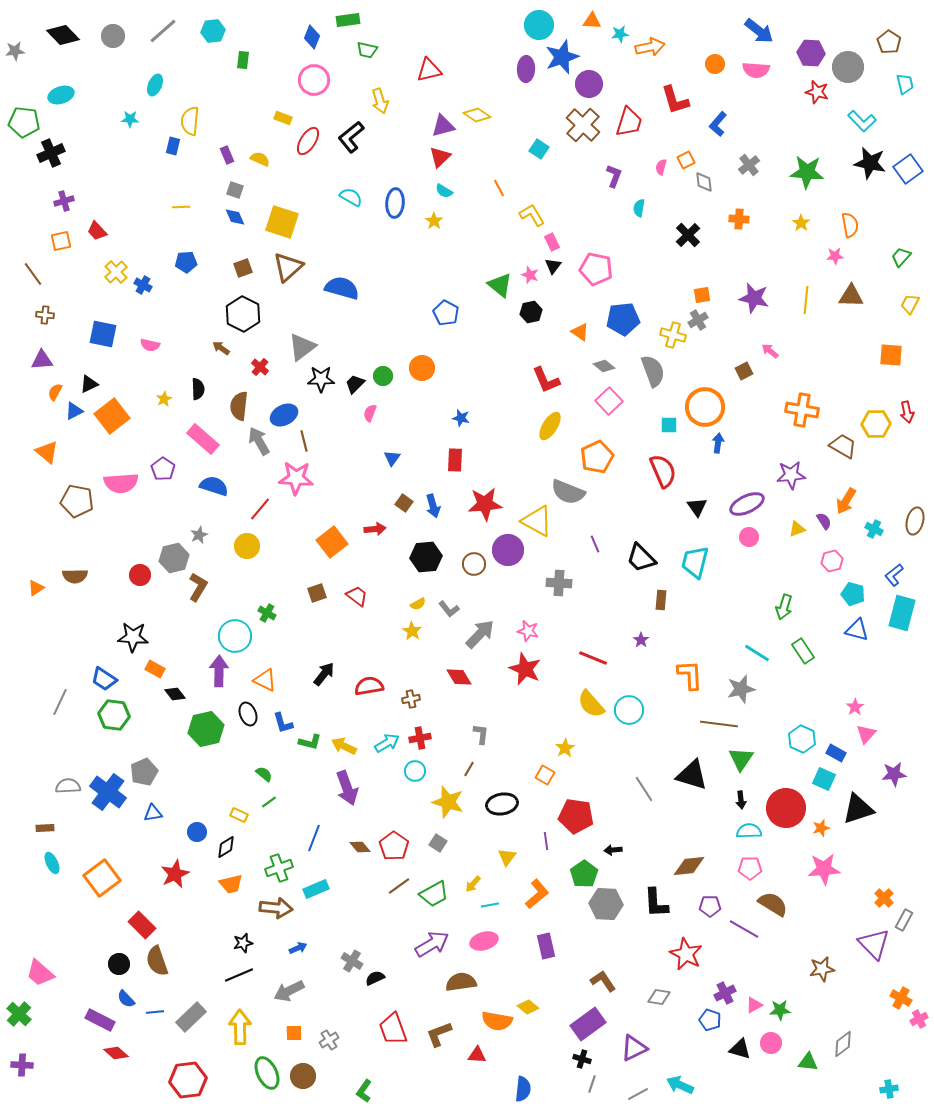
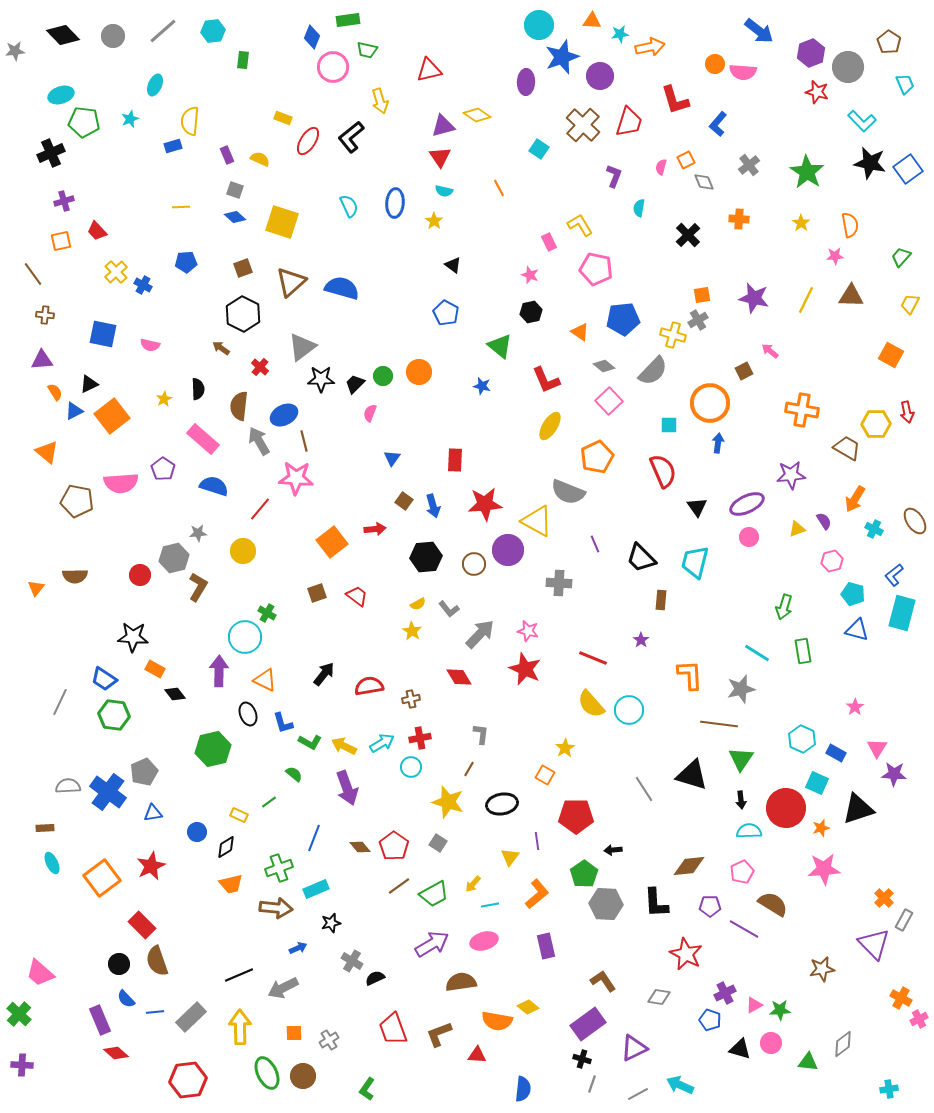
purple hexagon at (811, 53): rotated 24 degrees counterclockwise
purple ellipse at (526, 69): moved 13 px down
pink semicircle at (756, 70): moved 13 px left, 2 px down
pink circle at (314, 80): moved 19 px right, 13 px up
purple circle at (589, 84): moved 11 px right, 8 px up
cyan trapezoid at (905, 84): rotated 10 degrees counterclockwise
cyan star at (130, 119): rotated 24 degrees counterclockwise
green pentagon at (24, 122): moved 60 px right
blue rectangle at (173, 146): rotated 60 degrees clockwise
red triangle at (440, 157): rotated 20 degrees counterclockwise
green star at (807, 172): rotated 28 degrees clockwise
gray diamond at (704, 182): rotated 15 degrees counterclockwise
cyan semicircle at (444, 191): rotated 18 degrees counterclockwise
cyan semicircle at (351, 197): moved 2 px left, 9 px down; rotated 35 degrees clockwise
yellow L-shape at (532, 215): moved 48 px right, 10 px down
blue diamond at (235, 217): rotated 25 degrees counterclockwise
pink rectangle at (552, 242): moved 3 px left
black triangle at (553, 266): moved 100 px left, 1 px up; rotated 30 degrees counterclockwise
brown triangle at (288, 267): moved 3 px right, 15 px down
green triangle at (500, 285): moved 61 px down
yellow line at (806, 300): rotated 20 degrees clockwise
orange square at (891, 355): rotated 25 degrees clockwise
orange circle at (422, 368): moved 3 px left, 4 px down
gray semicircle at (653, 371): rotated 64 degrees clockwise
orange semicircle at (55, 392): rotated 120 degrees clockwise
orange circle at (705, 407): moved 5 px right, 4 px up
blue star at (461, 418): moved 21 px right, 32 px up
brown trapezoid at (843, 446): moved 4 px right, 2 px down
orange arrow at (846, 501): moved 9 px right, 2 px up
brown square at (404, 503): moved 2 px up
brown ellipse at (915, 521): rotated 48 degrees counterclockwise
gray star at (199, 535): moved 1 px left, 2 px up; rotated 18 degrees clockwise
yellow circle at (247, 546): moved 4 px left, 5 px down
orange triangle at (36, 588): rotated 18 degrees counterclockwise
cyan circle at (235, 636): moved 10 px right, 1 px down
green rectangle at (803, 651): rotated 25 degrees clockwise
green hexagon at (206, 729): moved 7 px right, 20 px down
pink triangle at (866, 734): moved 11 px right, 14 px down; rotated 10 degrees counterclockwise
green L-shape at (310, 742): rotated 15 degrees clockwise
cyan arrow at (387, 743): moved 5 px left
cyan circle at (415, 771): moved 4 px left, 4 px up
green semicircle at (264, 774): moved 30 px right
purple star at (894, 774): rotated 10 degrees clockwise
cyan square at (824, 779): moved 7 px left, 4 px down
red pentagon at (576, 816): rotated 8 degrees counterclockwise
purple line at (546, 841): moved 9 px left
yellow triangle at (507, 857): moved 3 px right
pink pentagon at (750, 868): moved 8 px left, 4 px down; rotated 25 degrees counterclockwise
red star at (175, 874): moved 24 px left, 8 px up
black star at (243, 943): moved 88 px right, 20 px up
gray arrow at (289, 991): moved 6 px left, 3 px up
purple rectangle at (100, 1020): rotated 40 degrees clockwise
green L-shape at (364, 1091): moved 3 px right, 2 px up
